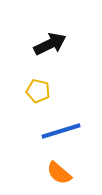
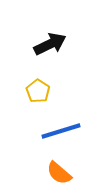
yellow pentagon: rotated 20 degrees clockwise
